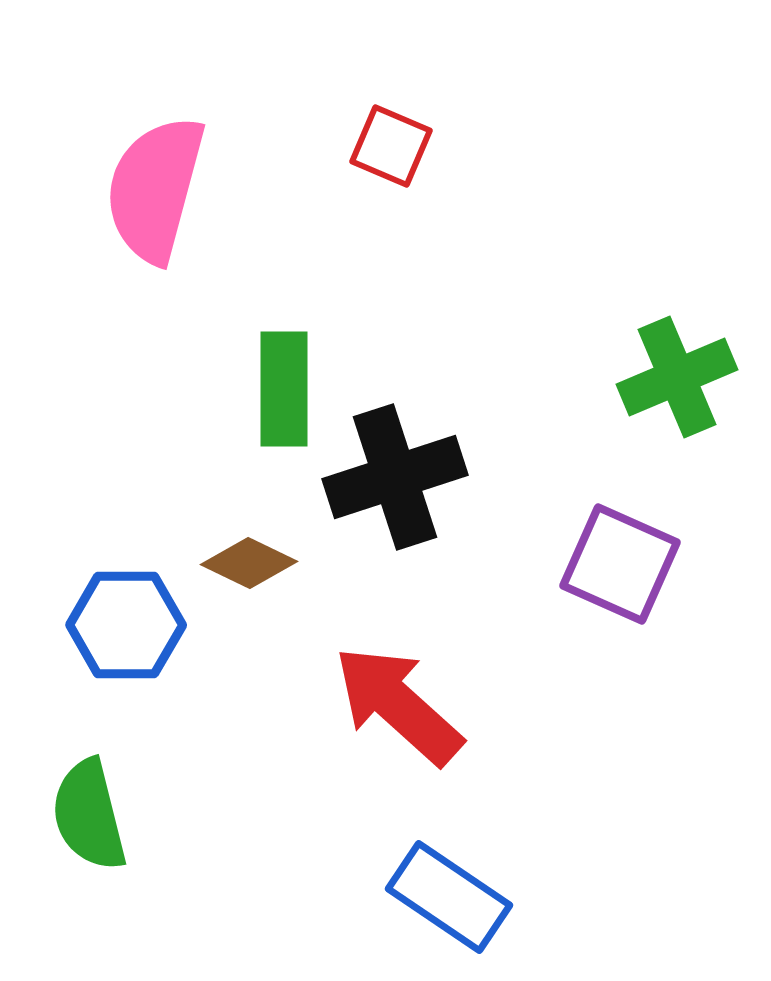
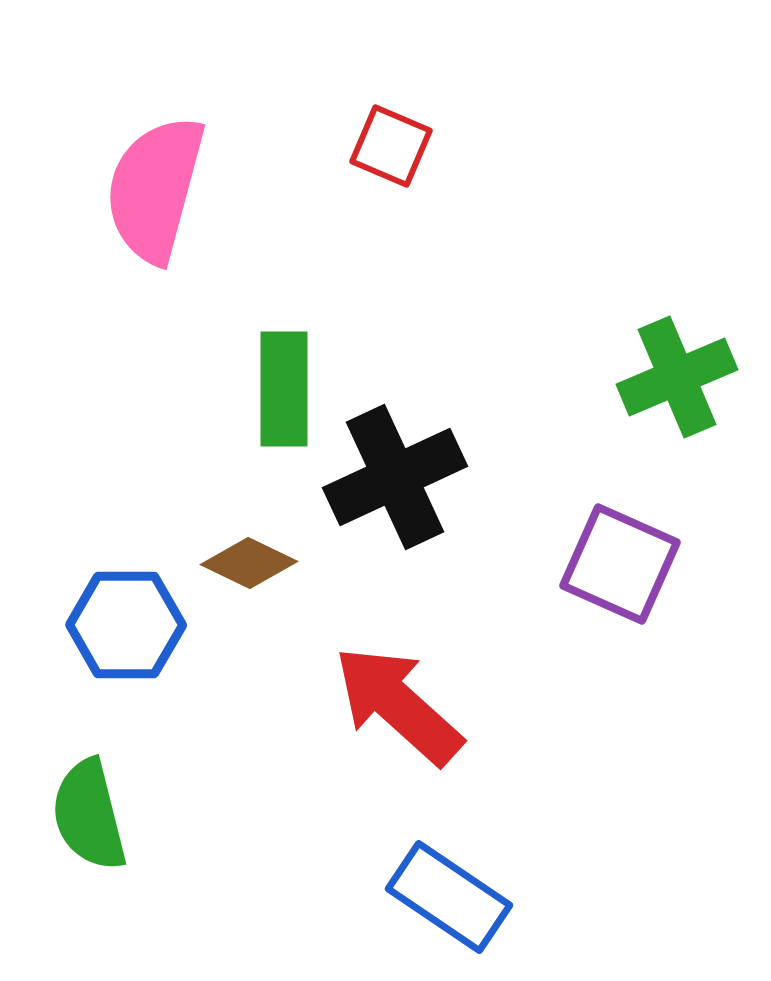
black cross: rotated 7 degrees counterclockwise
